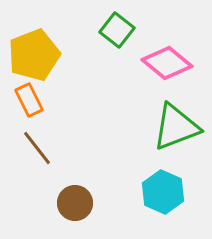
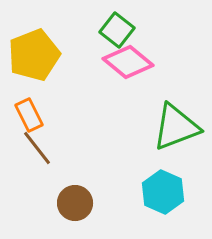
pink diamond: moved 39 px left, 1 px up
orange rectangle: moved 15 px down
